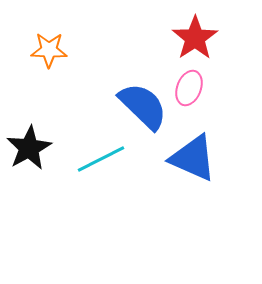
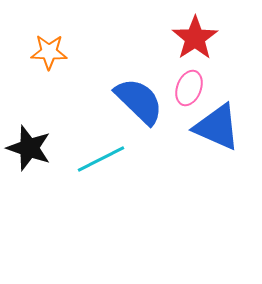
orange star: moved 2 px down
blue semicircle: moved 4 px left, 5 px up
black star: rotated 24 degrees counterclockwise
blue triangle: moved 24 px right, 31 px up
